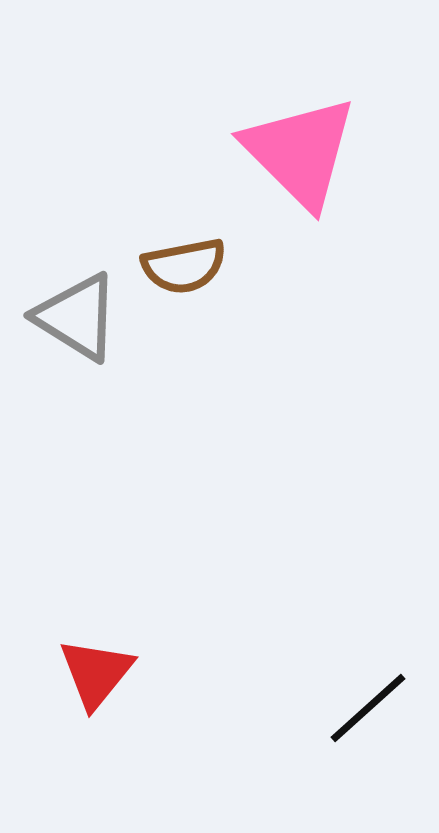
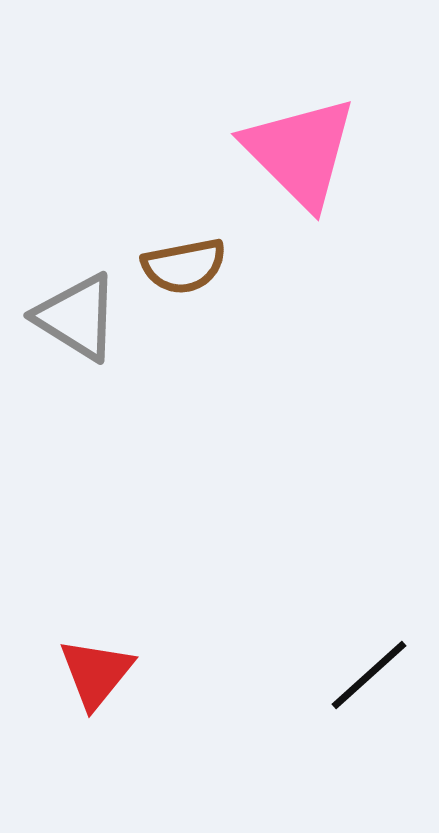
black line: moved 1 px right, 33 px up
